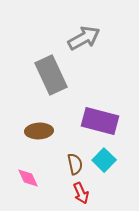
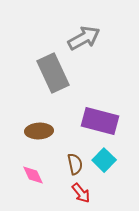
gray rectangle: moved 2 px right, 2 px up
pink diamond: moved 5 px right, 3 px up
red arrow: rotated 15 degrees counterclockwise
